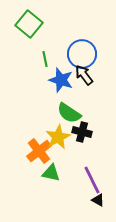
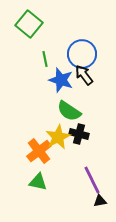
green semicircle: moved 2 px up
black cross: moved 3 px left, 2 px down
green triangle: moved 13 px left, 9 px down
black triangle: moved 2 px right, 1 px down; rotated 40 degrees counterclockwise
